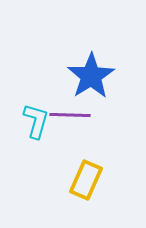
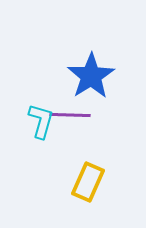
cyan L-shape: moved 5 px right
yellow rectangle: moved 2 px right, 2 px down
